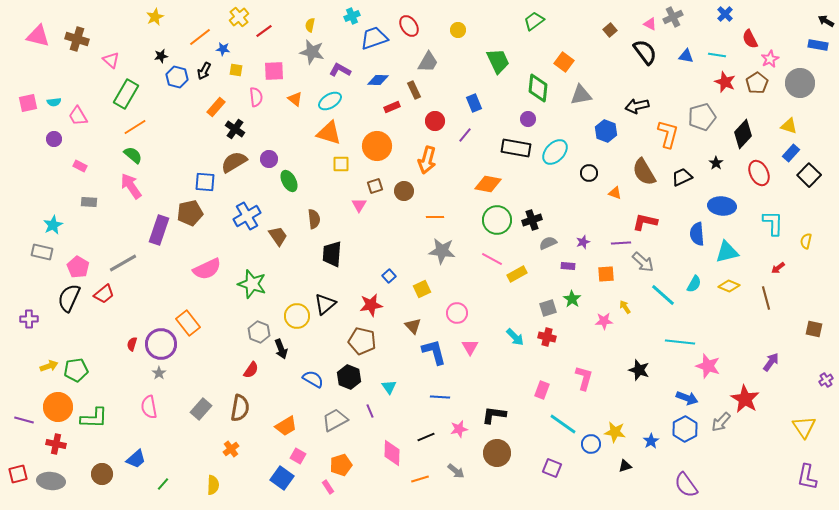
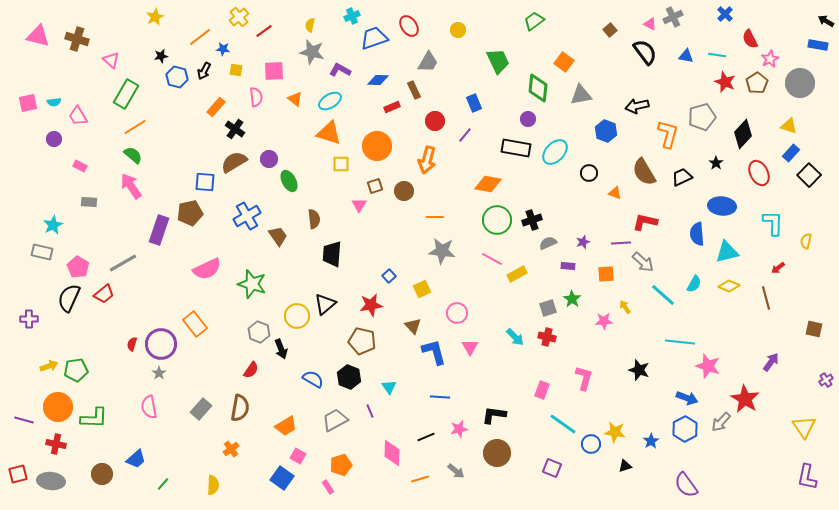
orange rectangle at (188, 323): moved 7 px right, 1 px down
